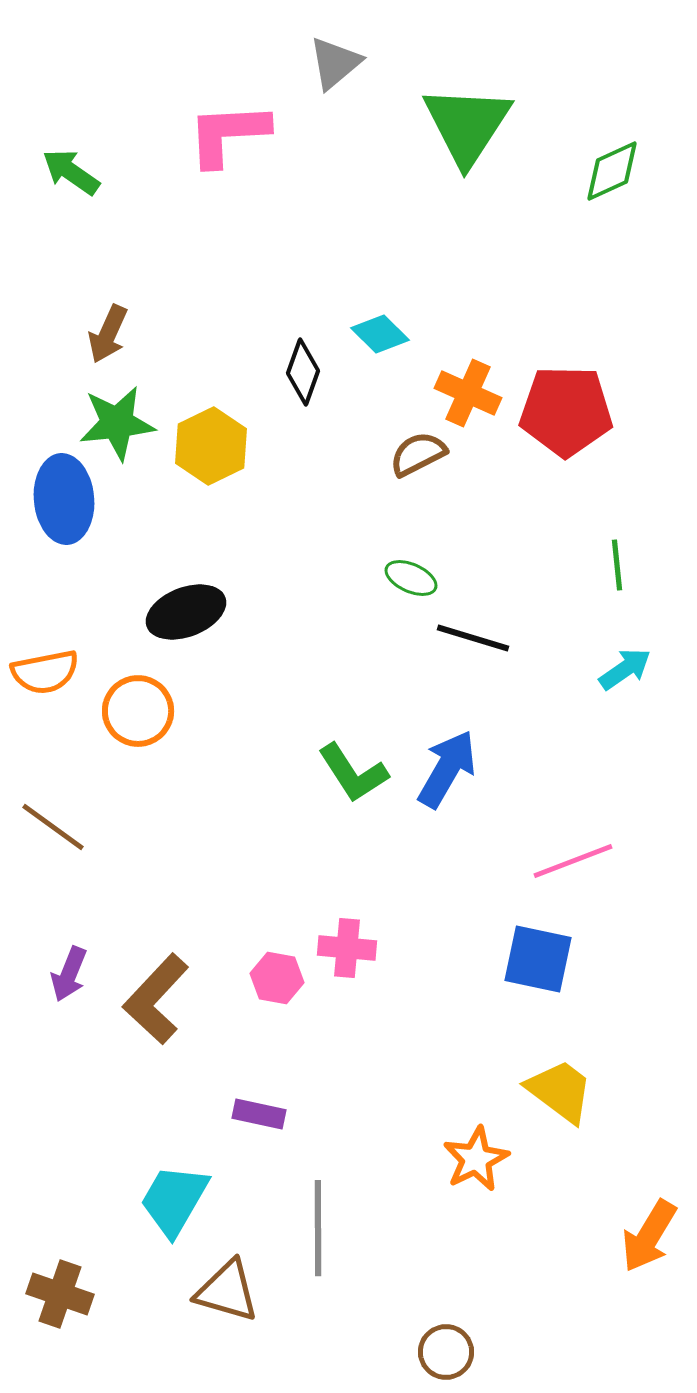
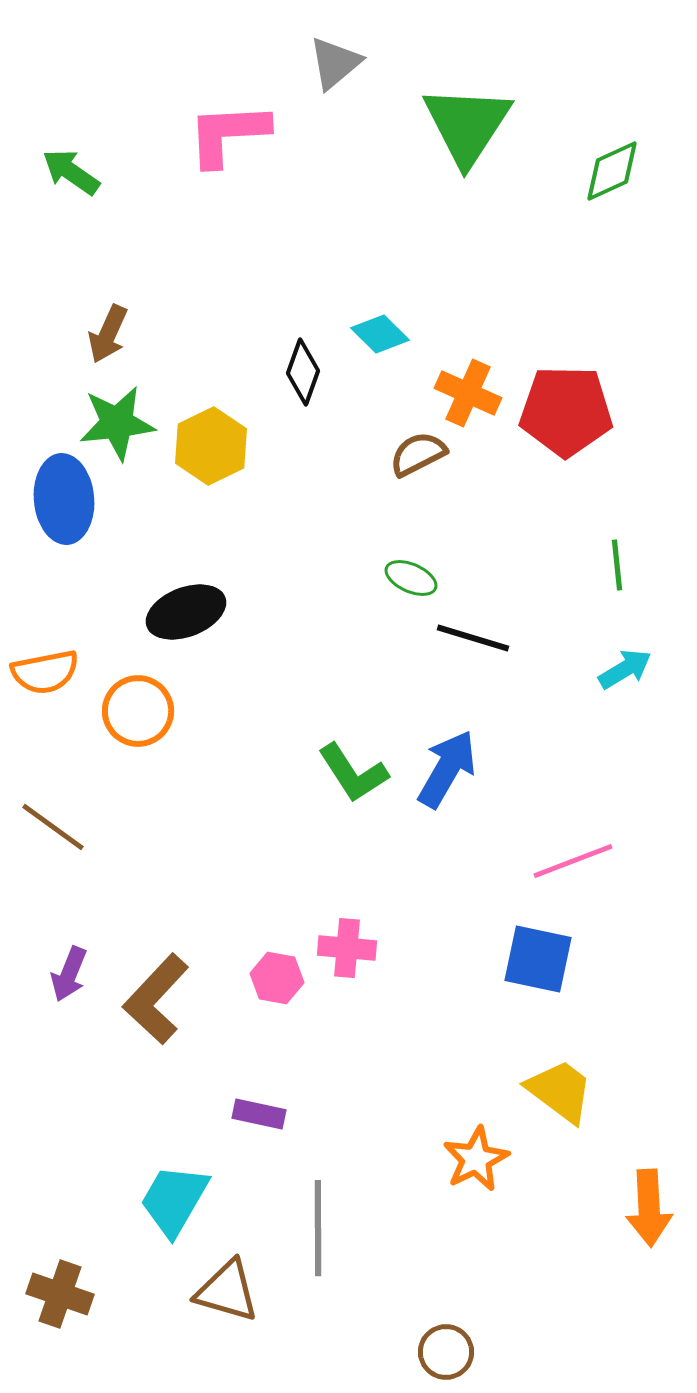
cyan arrow: rotated 4 degrees clockwise
orange arrow: moved 28 px up; rotated 34 degrees counterclockwise
